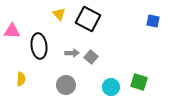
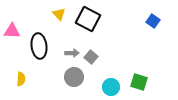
blue square: rotated 24 degrees clockwise
gray circle: moved 8 px right, 8 px up
